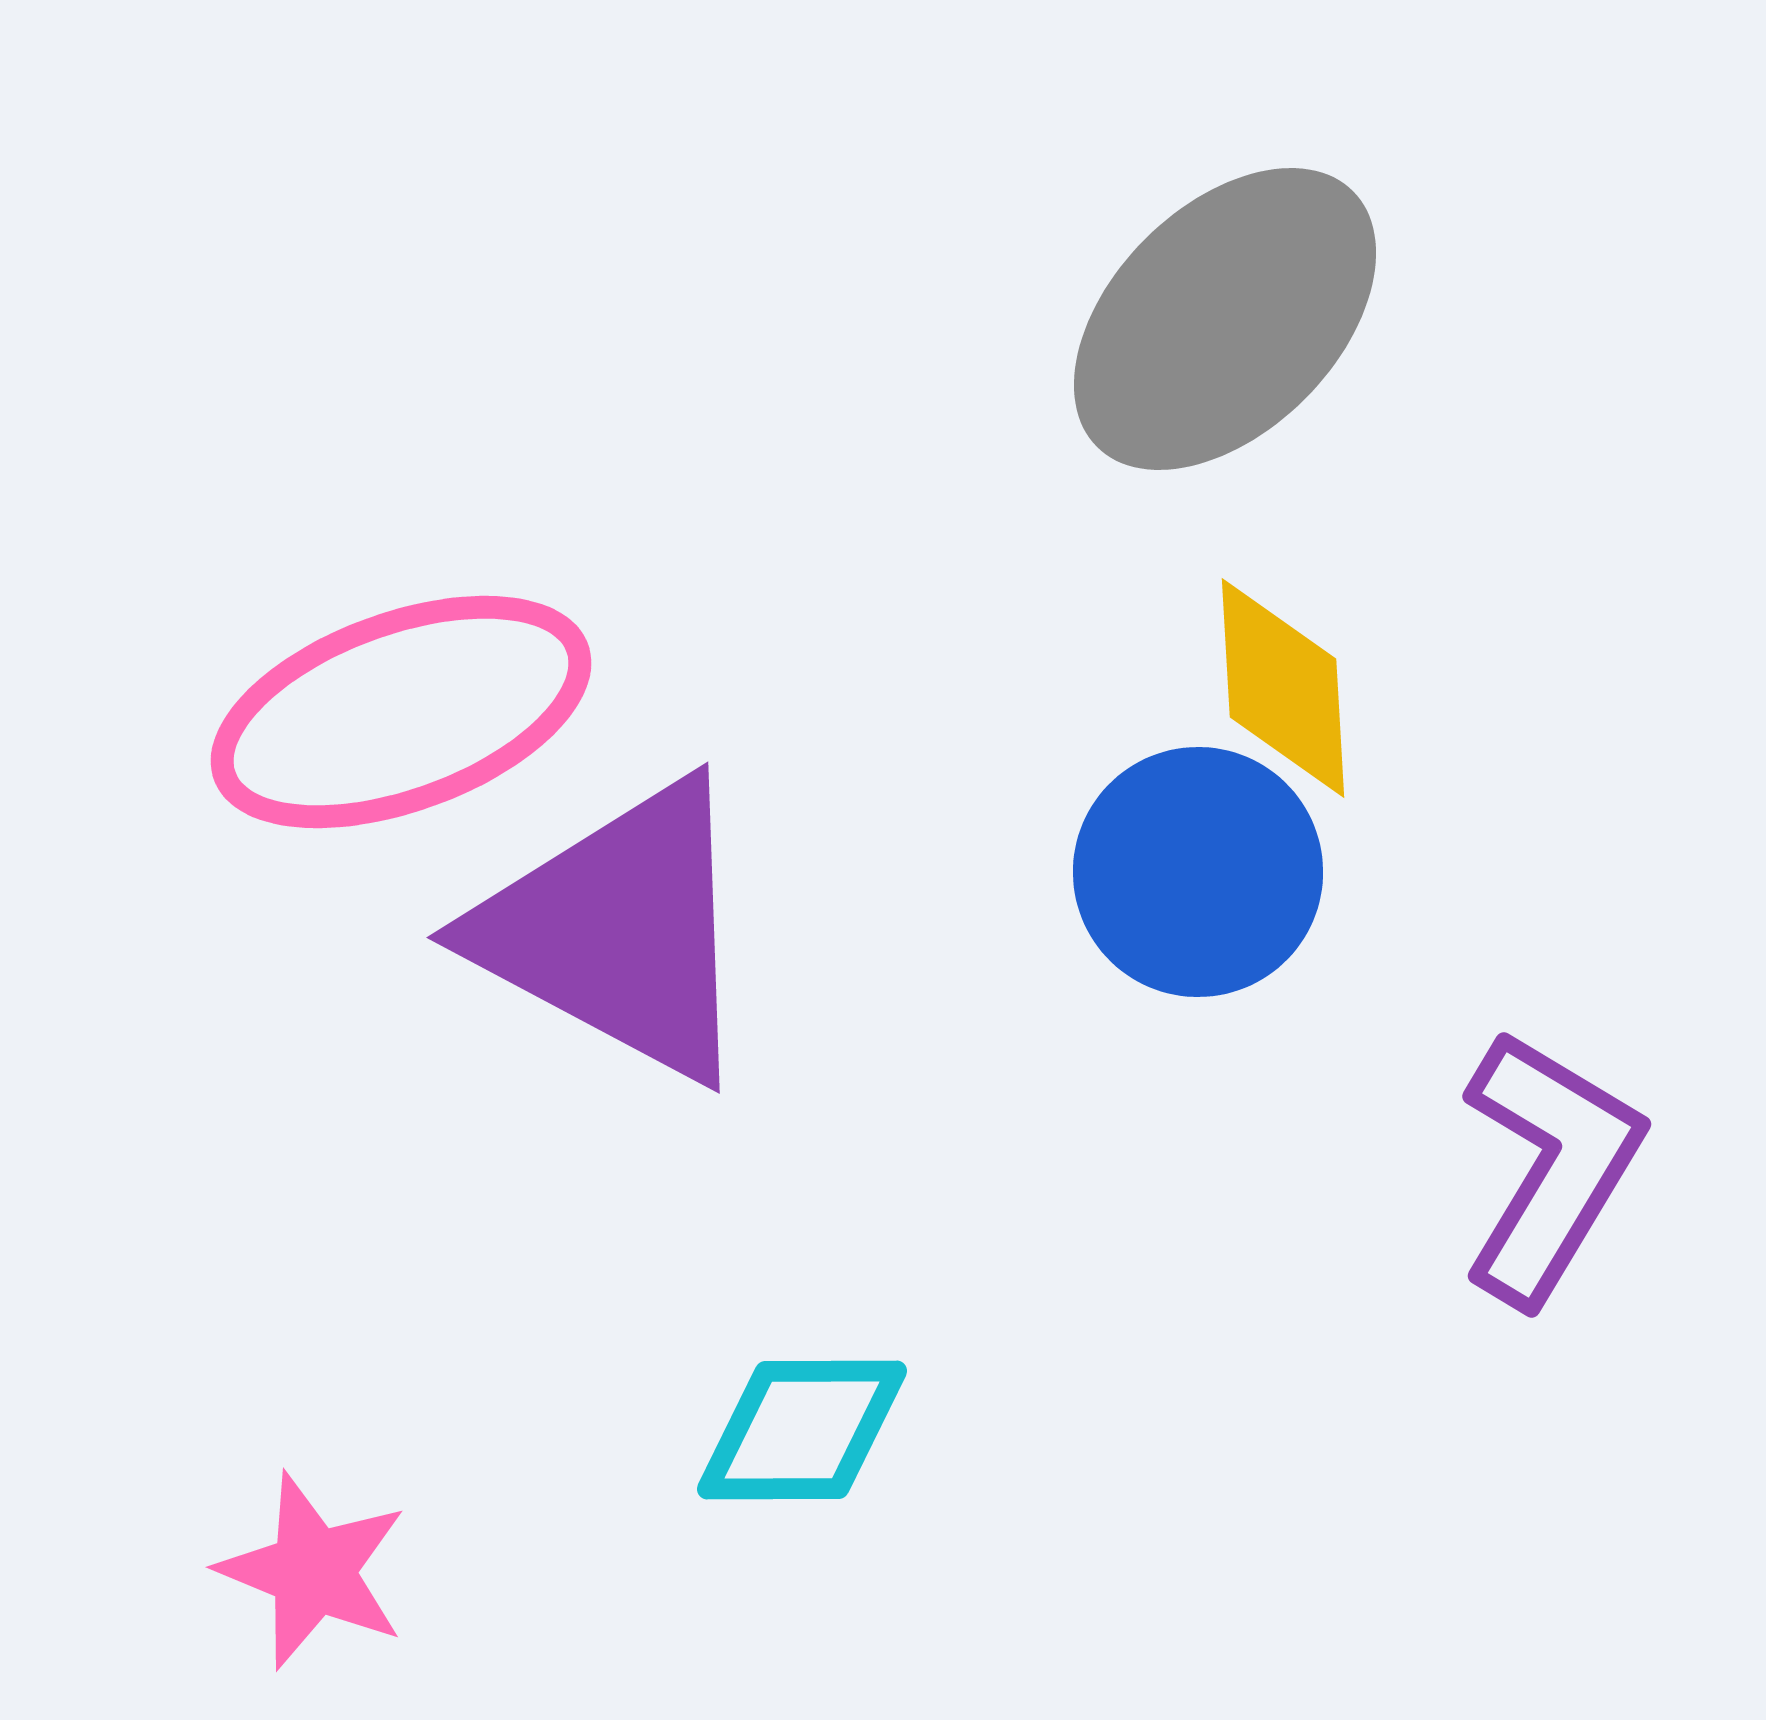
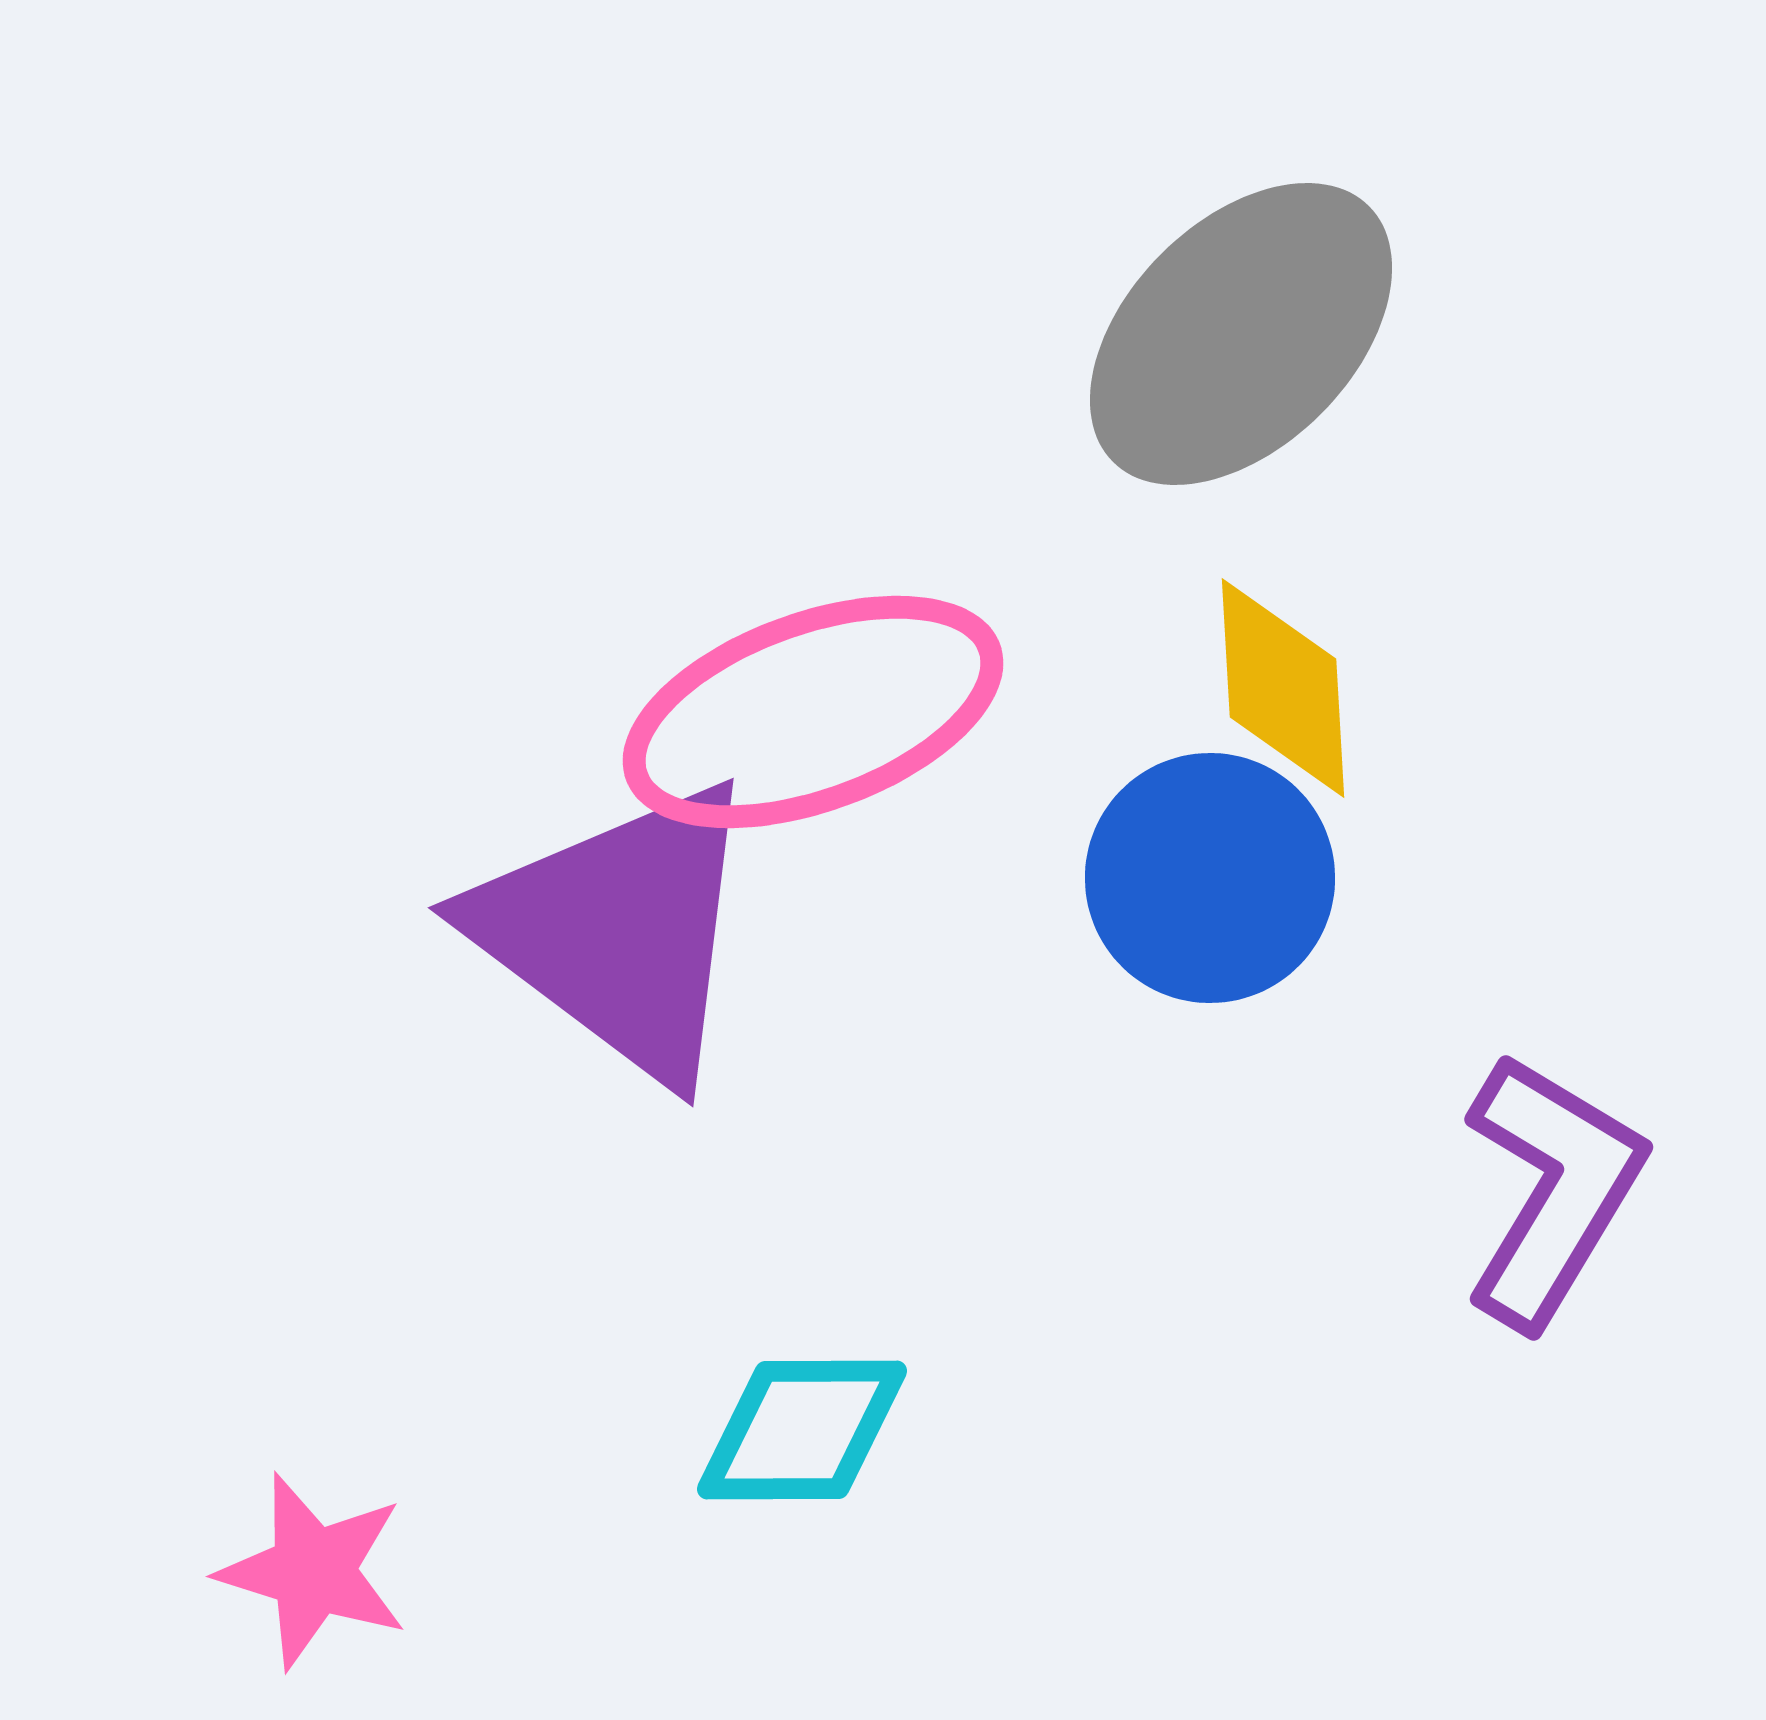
gray ellipse: moved 16 px right, 15 px down
pink ellipse: moved 412 px right
blue circle: moved 12 px right, 6 px down
purple triangle: rotated 9 degrees clockwise
purple L-shape: moved 2 px right, 23 px down
pink star: rotated 5 degrees counterclockwise
